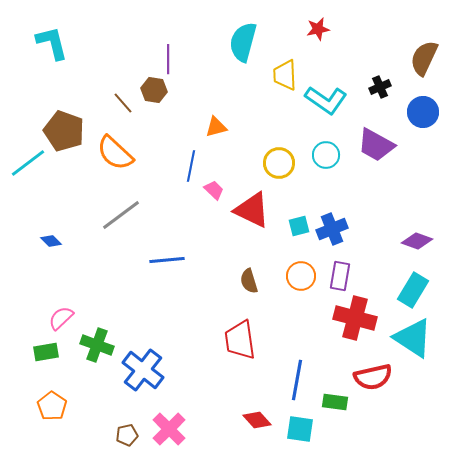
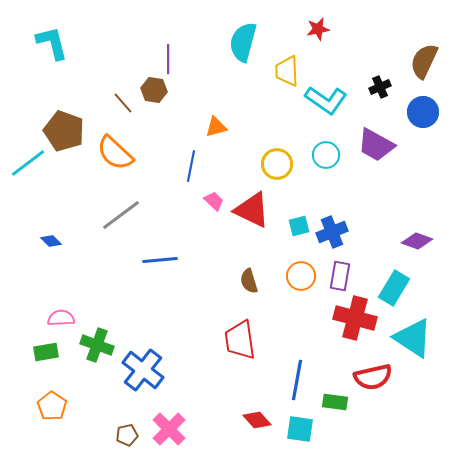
brown semicircle at (424, 58): moved 3 px down
yellow trapezoid at (285, 75): moved 2 px right, 4 px up
yellow circle at (279, 163): moved 2 px left, 1 px down
pink trapezoid at (214, 190): moved 11 px down
blue cross at (332, 229): moved 3 px down
blue line at (167, 260): moved 7 px left
cyan rectangle at (413, 290): moved 19 px left, 2 px up
pink semicircle at (61, 318): rotated 40 degrees clockwise
